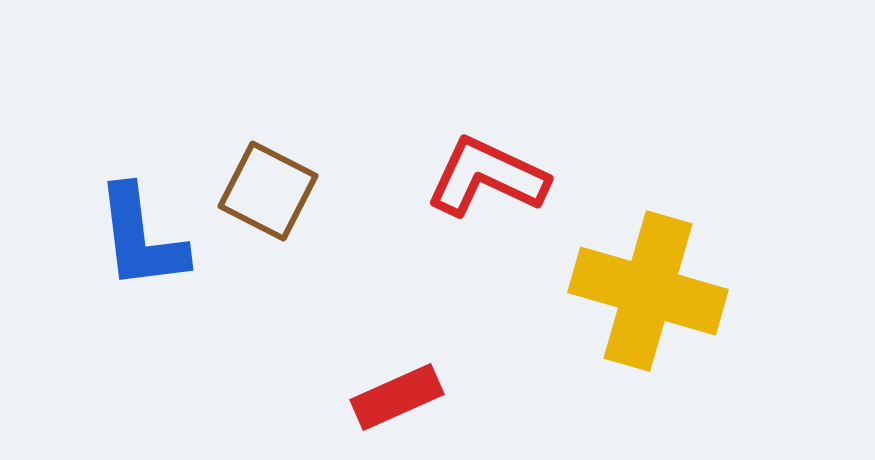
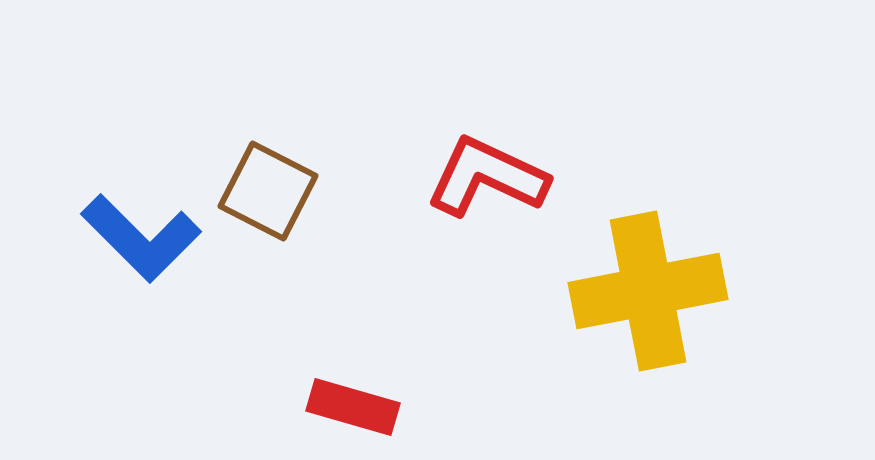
blue L-shape: rotated 38 degrees counterclockwise
yellow cross: rotated 27 degrees counterclockwise
red rectangle: moved 44 px left, 10 px down; rotated 40 degrees clockwise
